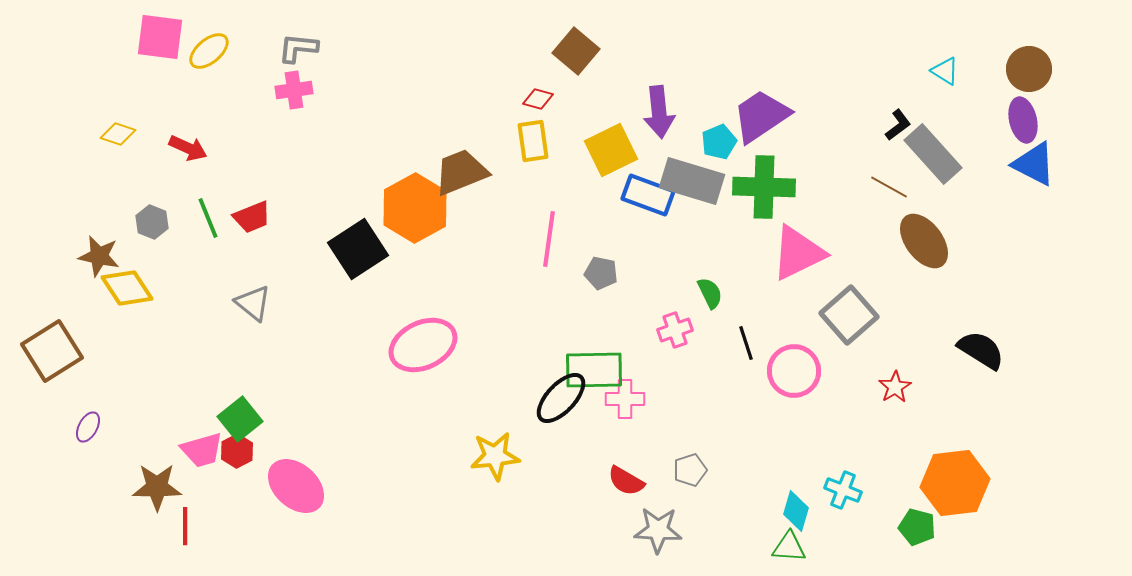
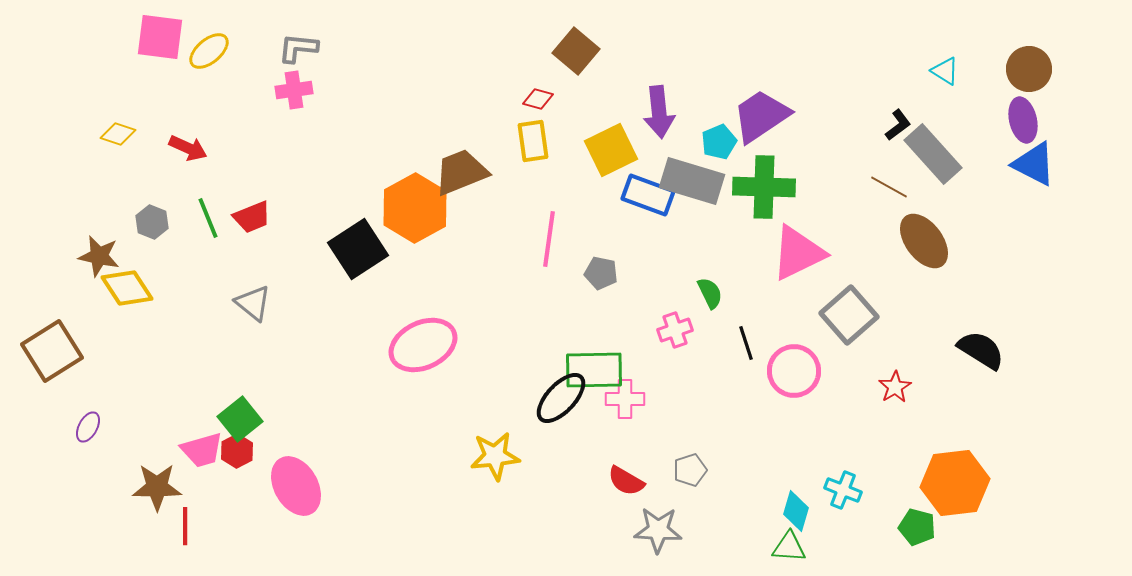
pink ellipse at (296, 486): rotated 18 degrees clockwise
